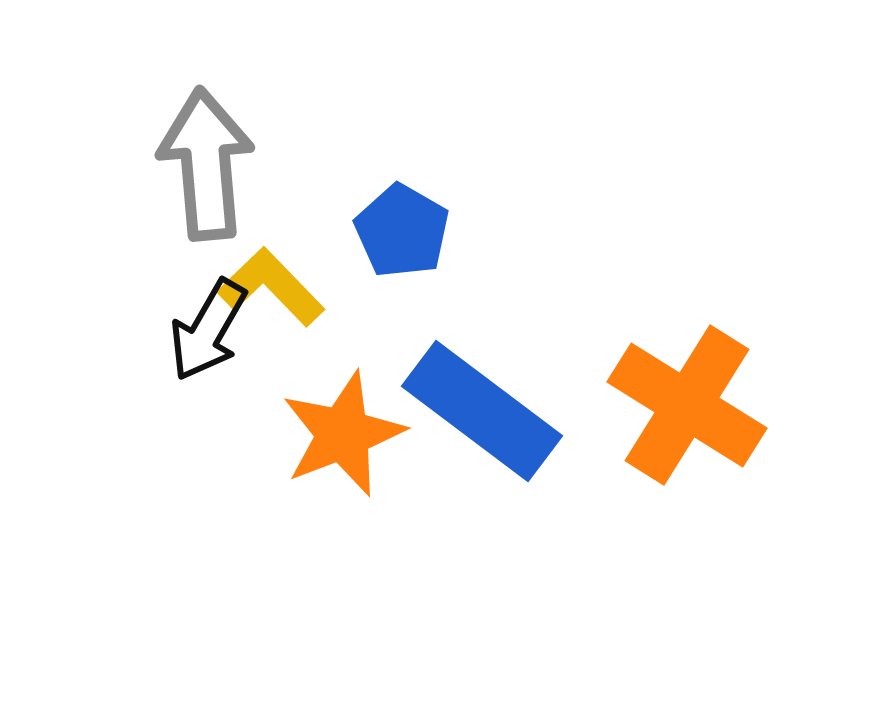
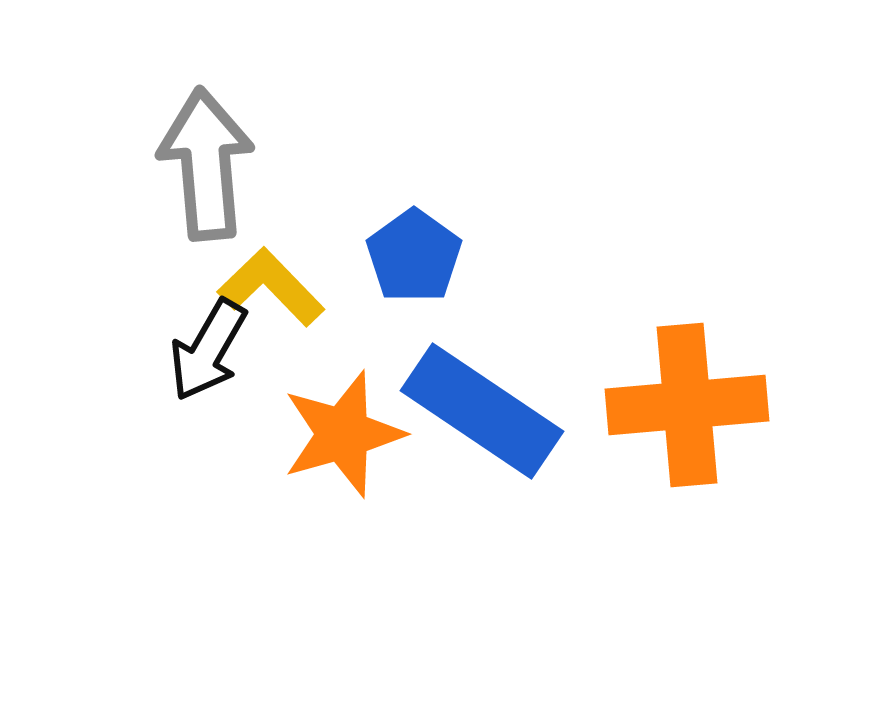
blue pentagon: moved 12 px right, 25 px down; rotated 6 degrees clockwise
black arrow: moved 20 px down
orange cross: rotated 37 degrees counterclockwise
blue rectangle: rotated 3 degrees counterclockwise
orange star: rotated 5 degrees clockwise
